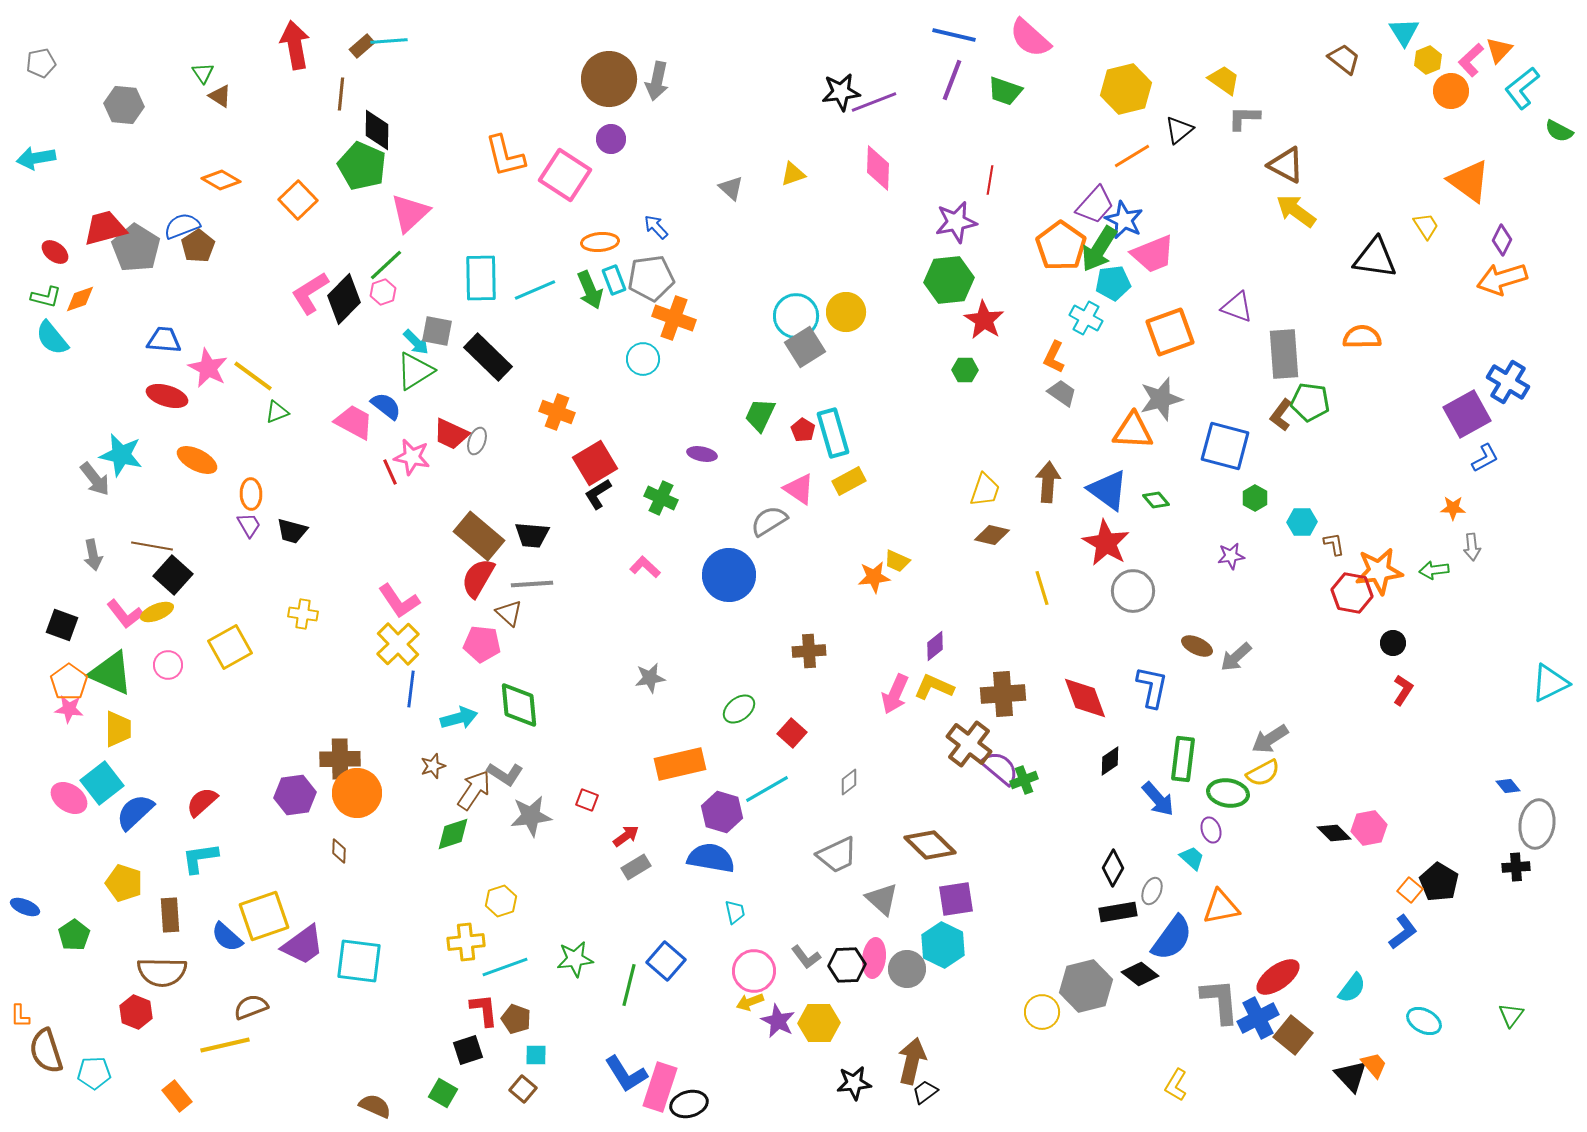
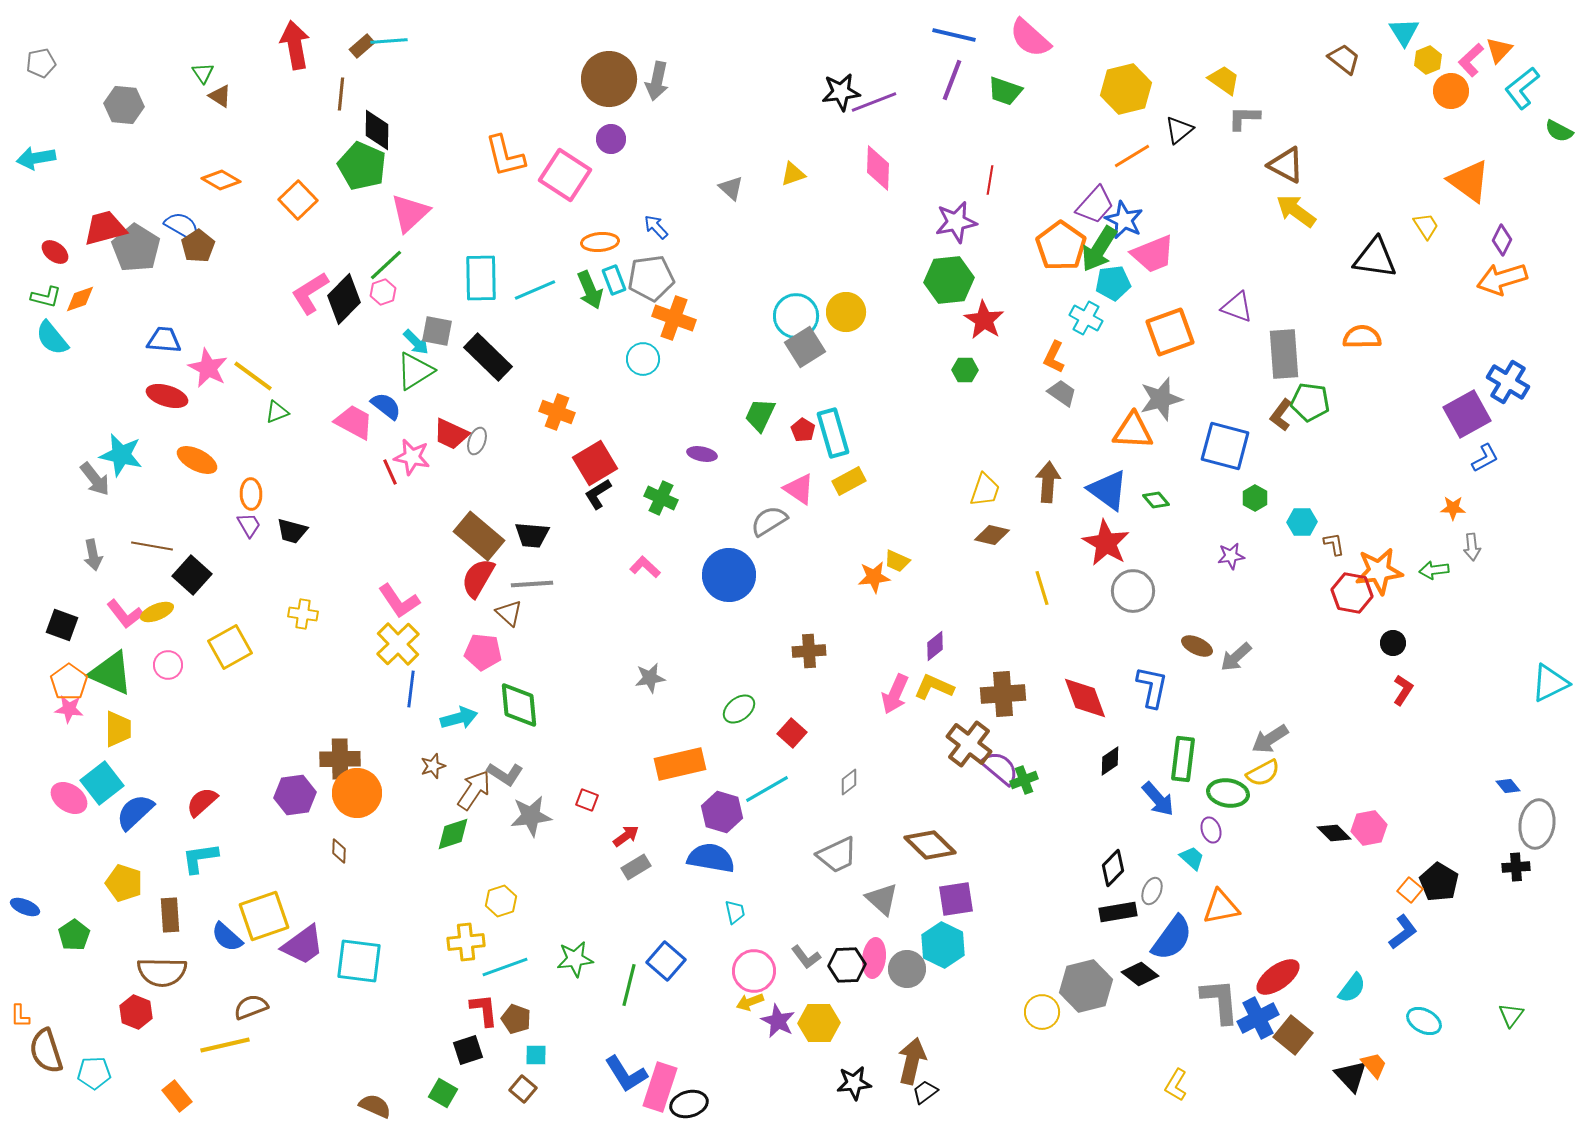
blue semicircle at (182, 226): rotated 51 degrees clockwise
black square at (173, 575): moved 19 px right
pink pentagon at (482, 644): moved 1 px right, 8 px down
black diamond at (1113, 868): rotated 15 degrees clockwise
